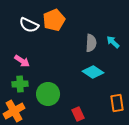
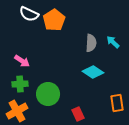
orange pentagon: rotated 10 degrees counterclockwise
white semicircle: moved 11 px up
orange cross: moved 3 px right
